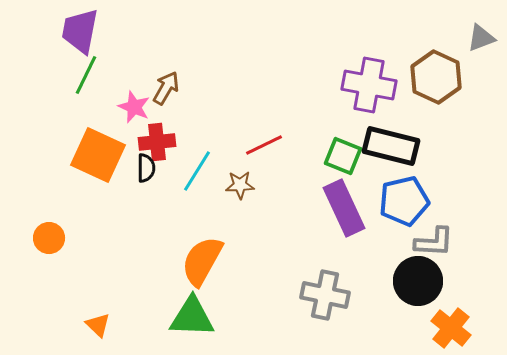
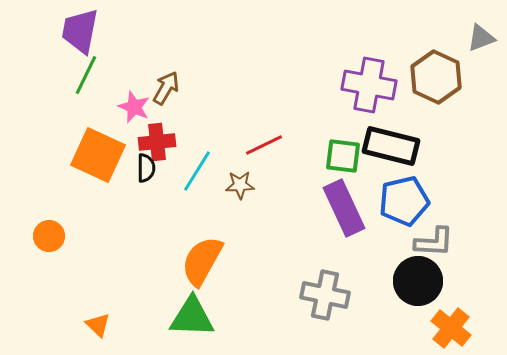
green square: rotated 15 degrees counterclockwise
orange circle: moved 2 px up
